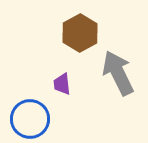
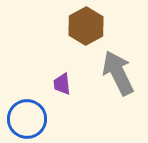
brown hexagon: moved 6 px right, 7 px up
blue circle: moved 3 px left
